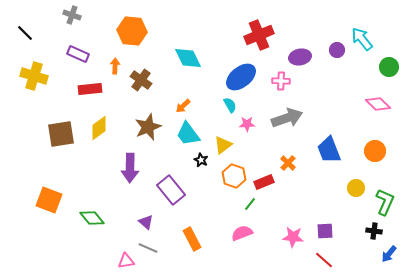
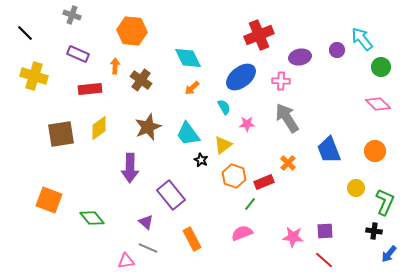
green circle at (389, 67): moved 8 px left
cyan semicircle at (230, 105): moved 6 px left, 2 px down
orange arrow at (183, 106): moved 9 px right, 18 px up
gray arrow at (287, 118): rotated 104 degrees counterclockwise
purple rectangle at (171, 190): moved 5 px down
